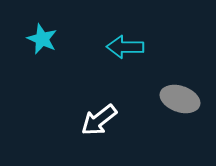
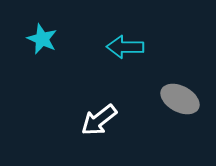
gray ellipse: rotated 9 degrees clockwise
